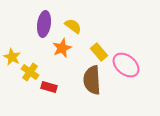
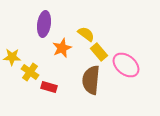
yellow semicircle: moved 13 px right, 8 px down
yellow star: rotated 24 degrees counterclockwise
brown semicircle: moved 1 px left; rotated 8 degrees clockwise
